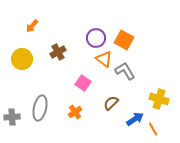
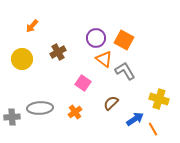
gray ellipse: rotated 75 degrees clockwise
